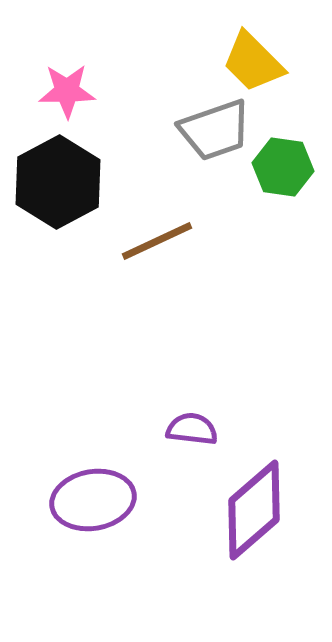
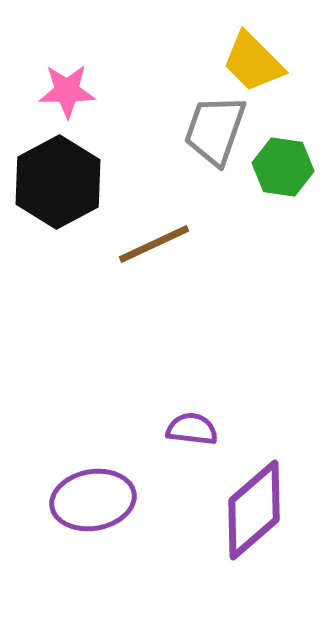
gray trapezoid: rotated 128 degrees clockwise
brown line: moved 3 px left, 3 px down
